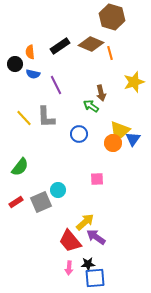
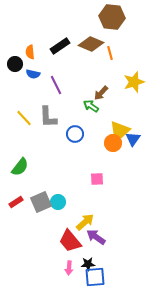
brown hexagon: rotated 10 degrees counterclockwise
brown arrow: rotated 56 degrees clockwise
gray L-shape: moved 2 px right
blue circle: moved 4 px left
cyan circle: moved 12 px down
blue square: moved 1 px up
